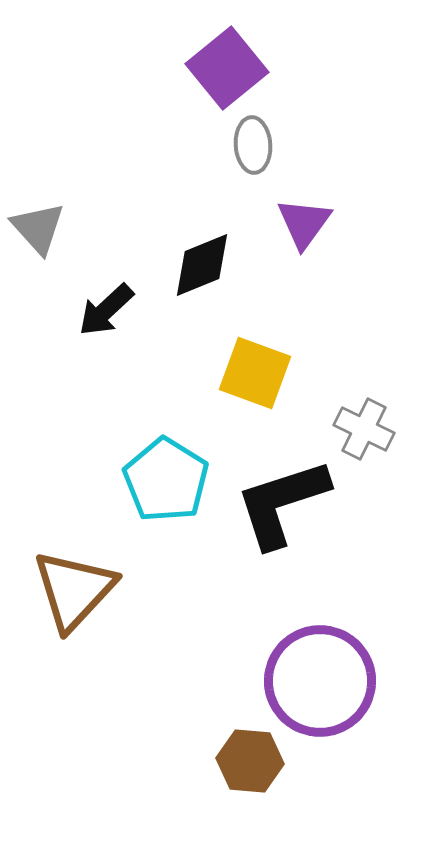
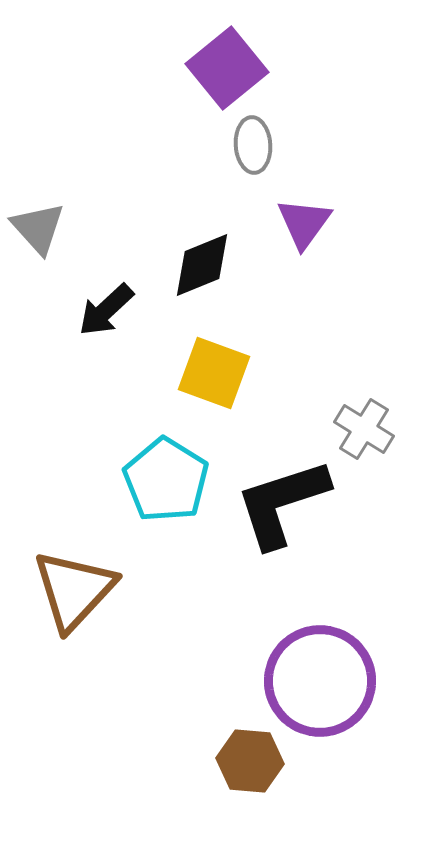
yellow square: moved 41 px left
gray cross: rotated 6 degrees clockwise
